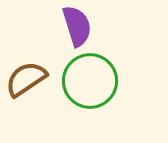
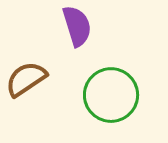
green circle: moved 21 px right, 14 px down
